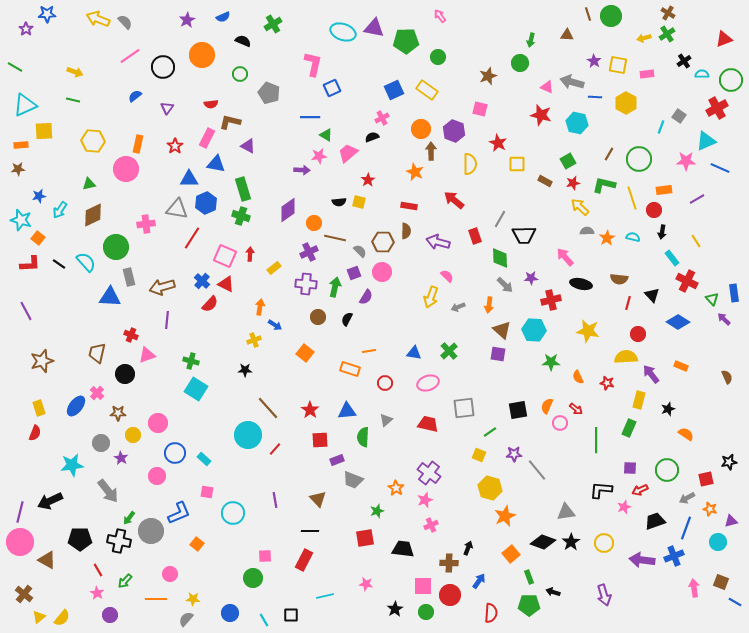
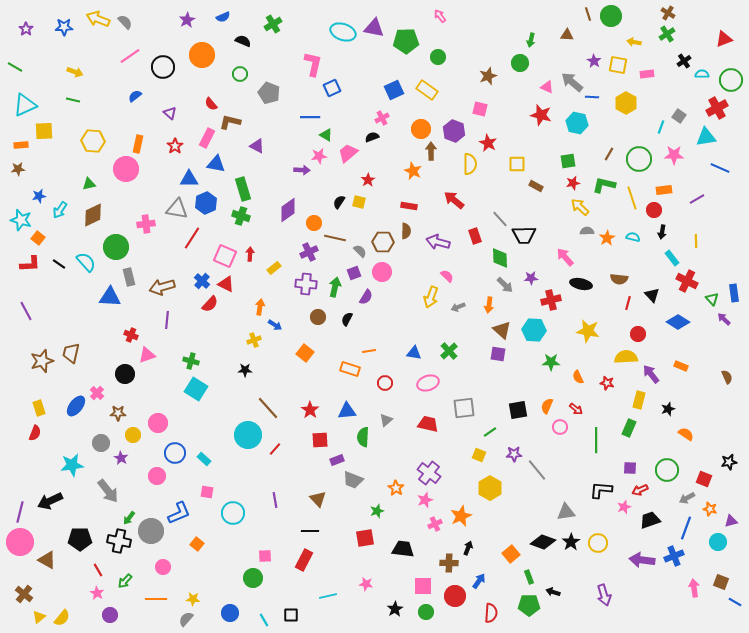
blue star at (47, 14): moved 17 px right, 13 px down
yellow arrow at (644, 38): moved 10 px left, 4 px down; rotated 24 degrees clockwise
gray arrow at (572, 82): rotated 25 degrees clockwise
blue line at (595, 97): moved 3 px left
red semicircle at (211, 104): rotated 56 degrees clockwise
purple triangle at (167, 108): moved 3 px right, 5 px down; rotated 24 degrees counterclockwise
cyan triangle at (706, 141): moved 4 px up; rotated 15 degrees clockwise
red star at (498, 143): moved 10 px left
purple triangle at (248, 146): moved 9 px right
green square at (568, 161): rotated 21 degrees clockwise
pink star at (686, 161): moved 12 px left, 6 px up
orange star at (415, 172): moved 2 px left, 1 px up
brown rectangle at (545, 181): moved 9 px left, 5 px down
black semicircle at (339, 202): rotated 128 degrees clockwise
gray line at (500, 219): rotated 72 degrees counterclockwise
yellow line at (696, 241): rotated 32 degrees clockwise
brown trapezoid at (97, 353): moved 26 px left
pink circle at (560, 423): moved 4 px down
red square at (706, 479): moved 2 px left; rotated 35 degrees clockwise
yellow hexagon at (490, 488): rotated 15 degrees clockwise
orange star at (505, 516): moved 44 px left
black trapezoid at (655, 521): moved 5 px left, 1 px up
pink cross at (431, 525): moved 4 px right, 1 px up
yellow circle at (604, 543): moved 6 px left
pink circle at (170, 574): moved 7 px left, 7 px up
red circle at (450, 595): moved 5 px right, 1 px down
cyan line at (325, 596): moved 3 px right
